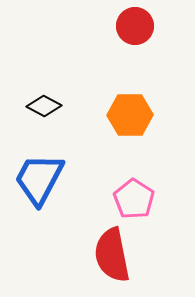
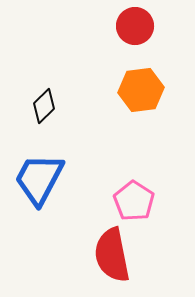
black diamond: rotated 72 degrees counterclockwise
orange hexagon: moved 11 px right, 25 px up; rotated 6 degrees counterclockwise
pink pentagon: moved 2 px down
